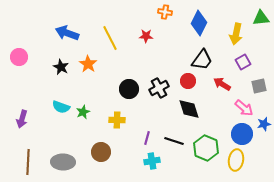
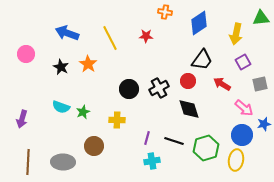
blue diamond: rotated 30 degrees clockwise
pink circle: moved 7 px right, 3 px up
gray square: moved 1 px right, 2 px up
blue circle: moved 1 px down
green hexagon: rotated 20 degrees clockwise
brown circle: moved 7 px left, 6 px up
